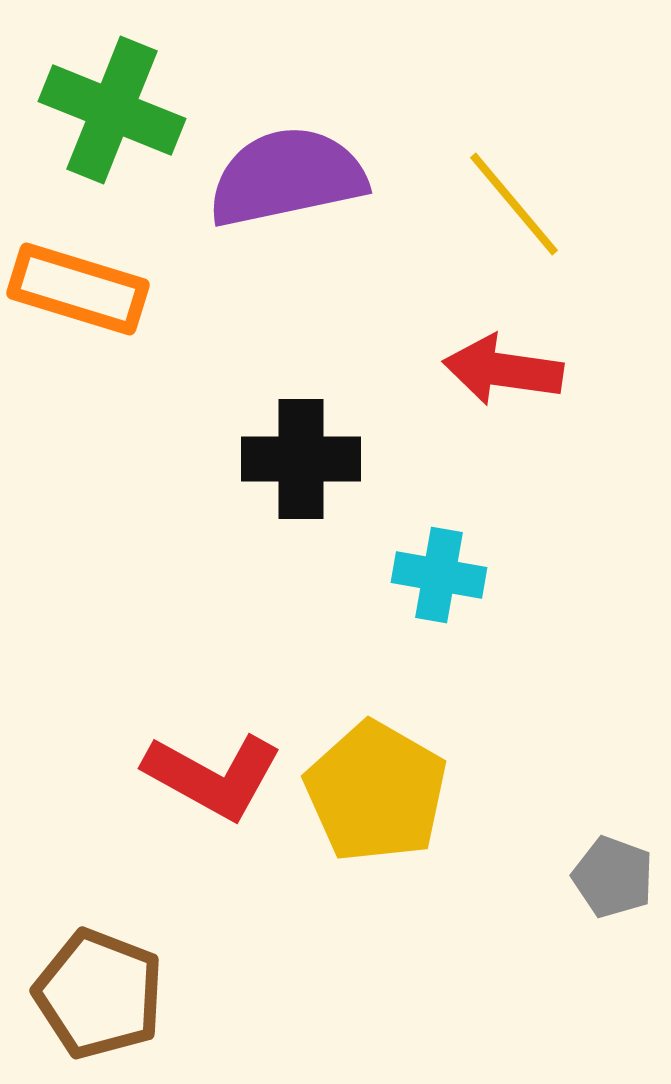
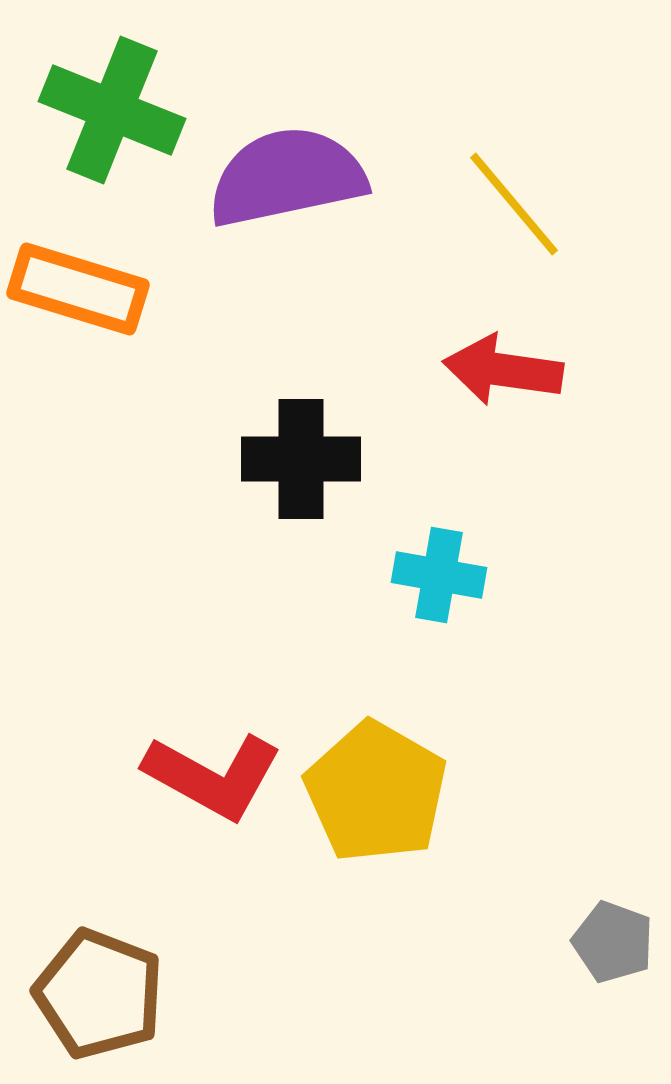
gray pentagon: moved 65 px down
